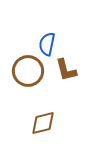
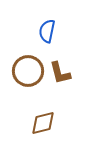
blue semicircle: moved 13 px up
brown L-shape: moved 6 px left, 3 px down
